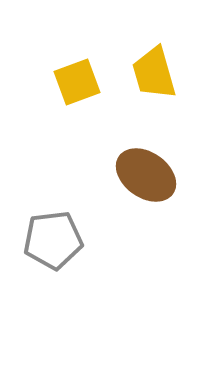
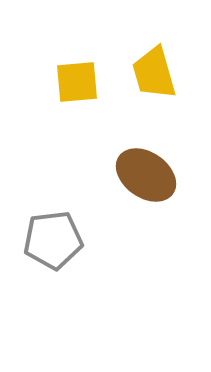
yellow square: rotated 15 degrees clockwise
